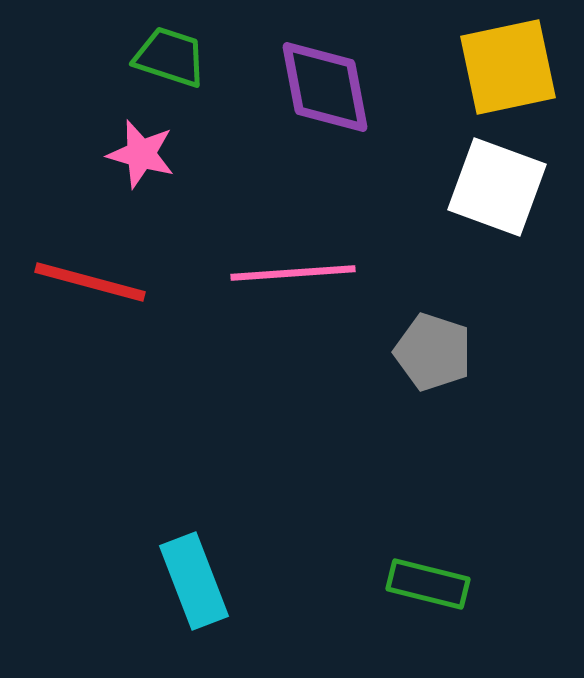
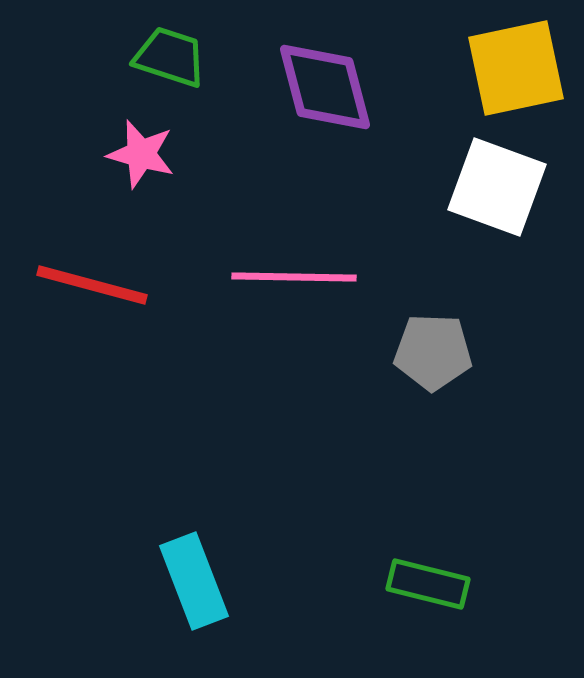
yellow square: moved 8 px right, 1 px down
purple diamond: rotated 4 degrees counterclockwise
pink line: moved 1 px right, 4 px down; rotated 5 degrees clockwise
red line: moved 2 px right, 3 px down
gray pentagon: rotated 16 degrees counterclockwise
